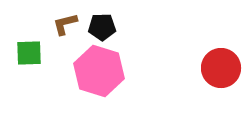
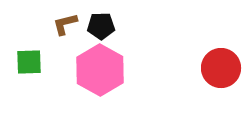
black pentagon: moved 1 px left, 1 px up
green square: moved 9 px down
pink hexagon: moved 1 px right, 1 px up; rotated 12 degrees clockwise
